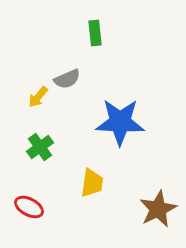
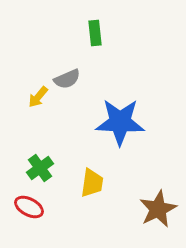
green cross: moved 21 px down
